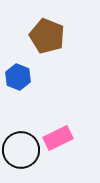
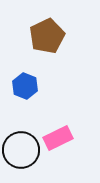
brown pentagon: rotated 24 degrees clockwise
blue hexagon: moved 7 px right, 9 px down
